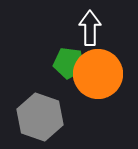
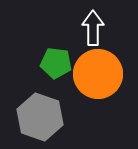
white arrow: moved 3 px right
green pentagon: moved 13 px left
